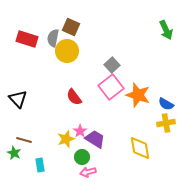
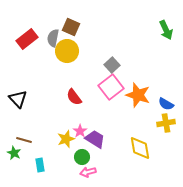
red rectangle: rotated 55 degrees counterclockwise
